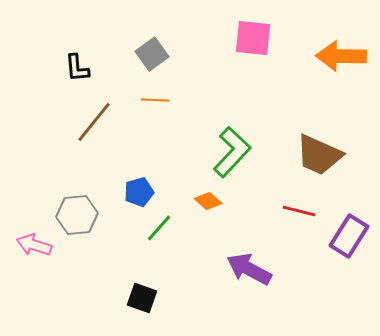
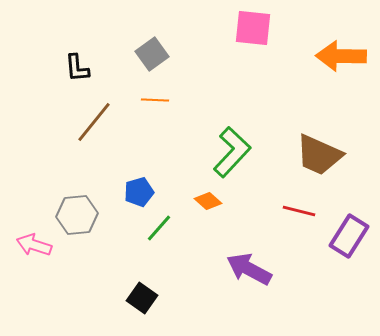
pink square: moved 10 px up
black square: rotated 16 degrees clockwise
